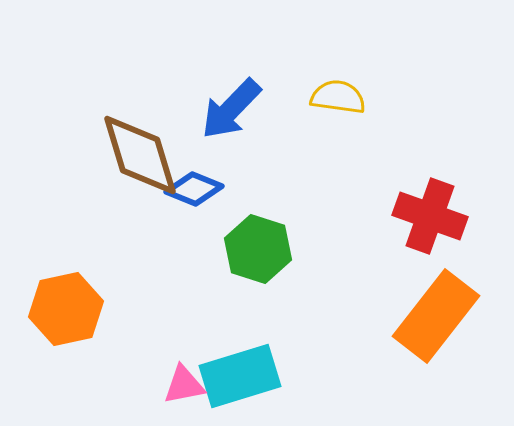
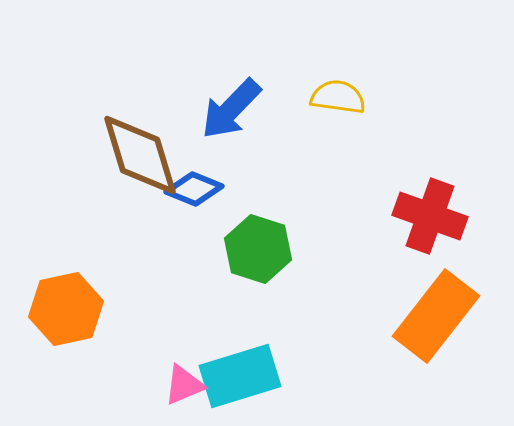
pink triangle: rotated 12 degrees counterclockwise
